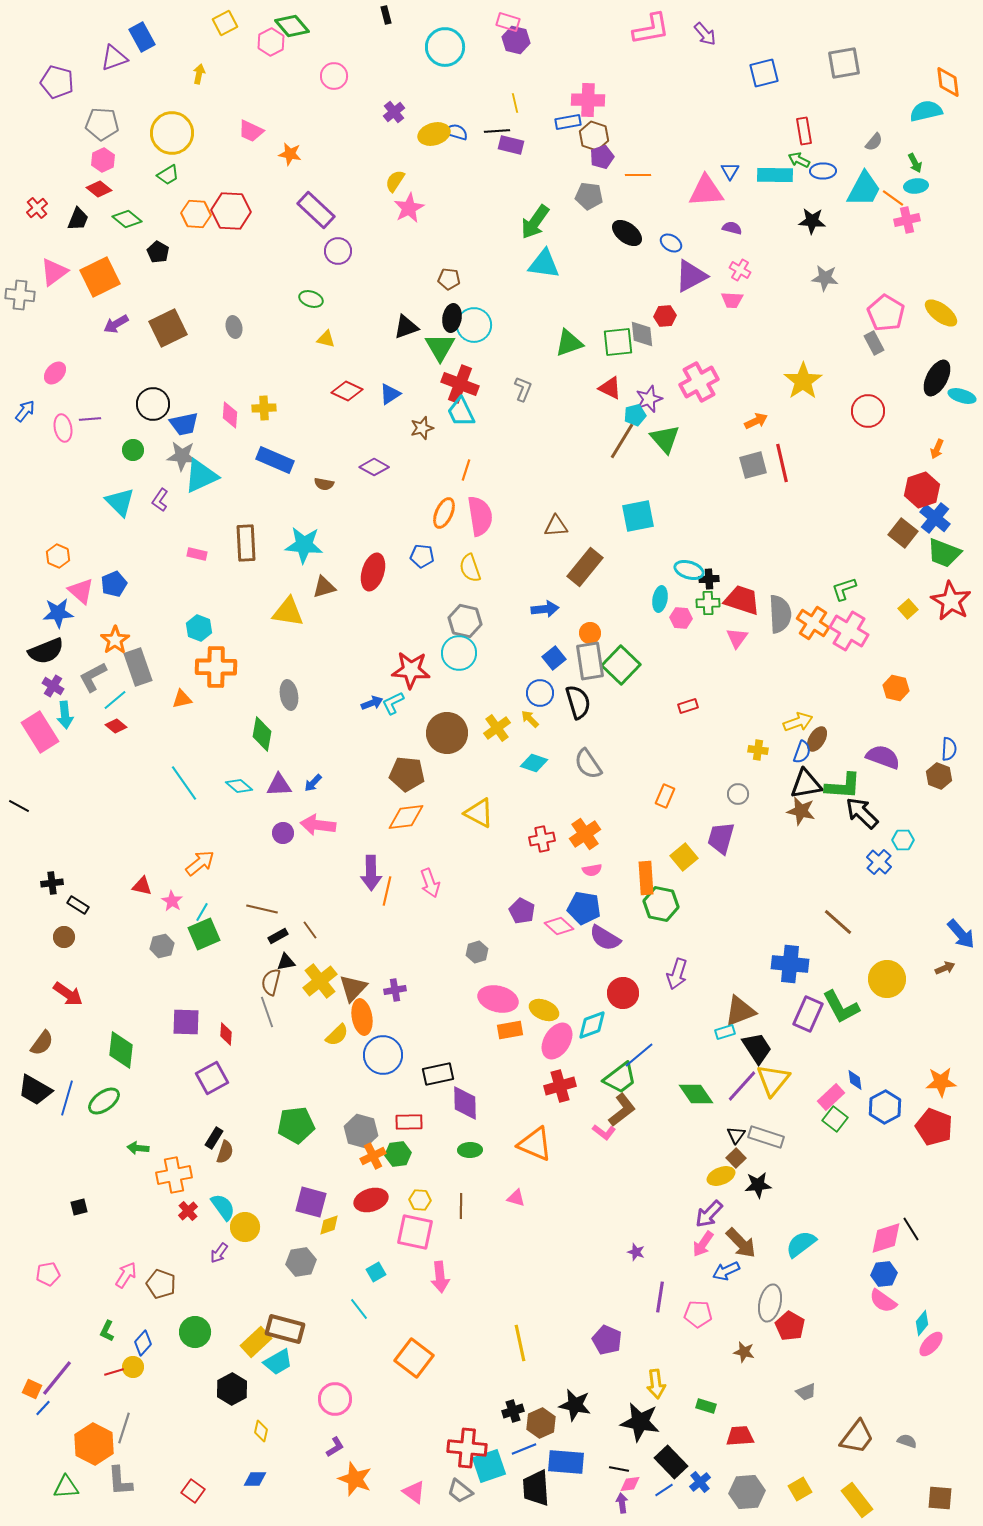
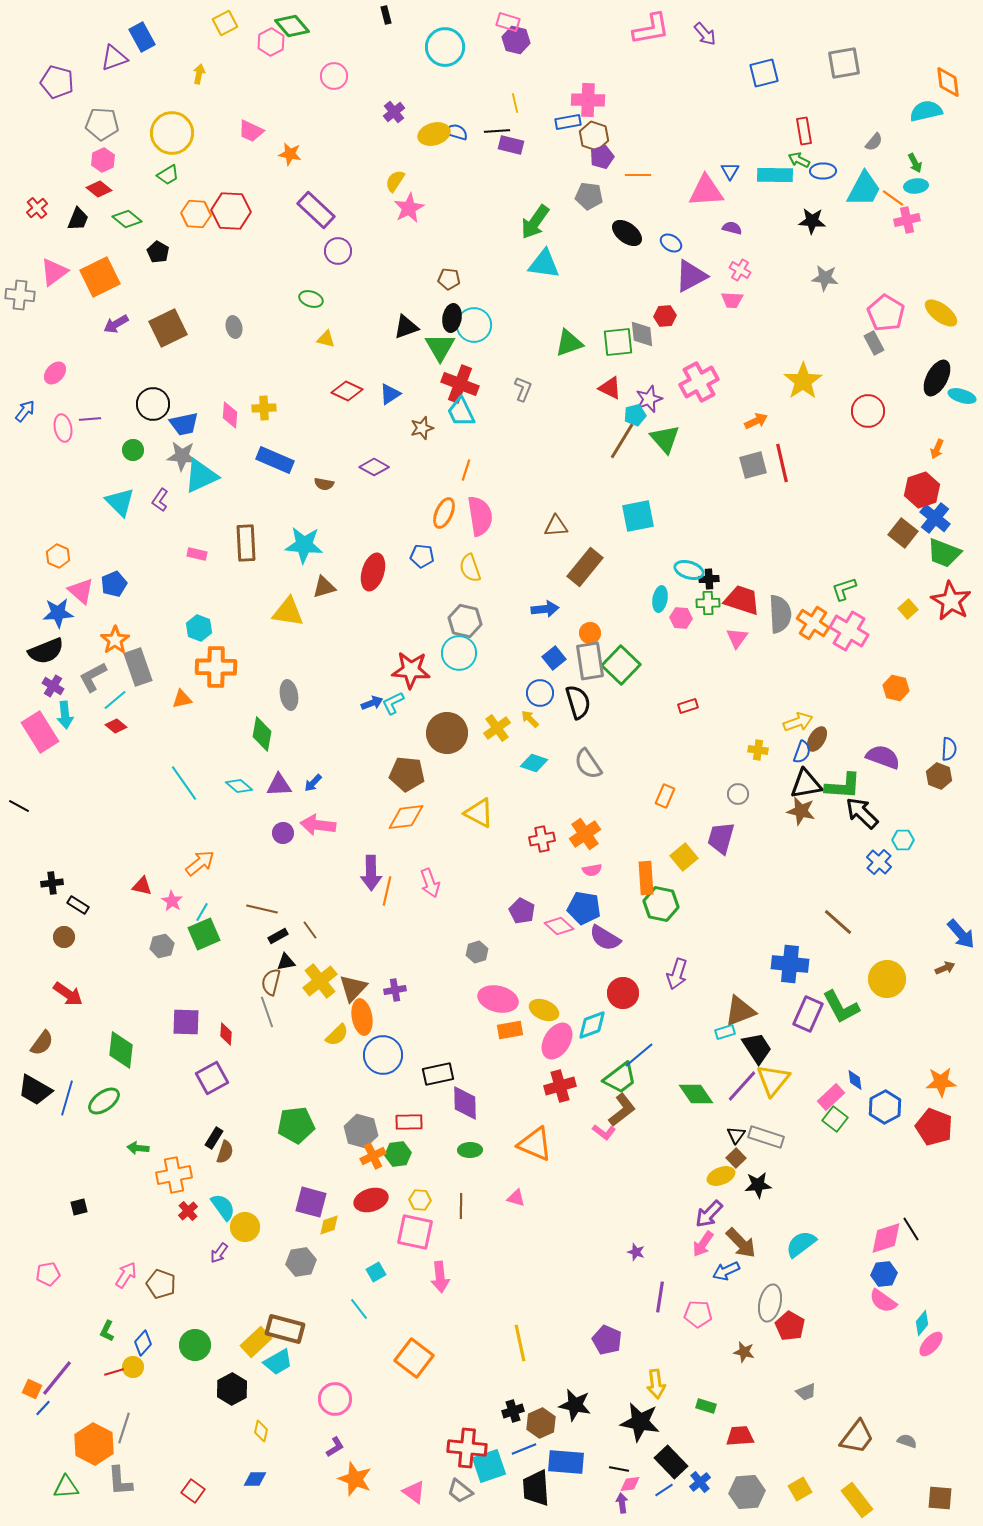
green circle at (195, 1332): moved 13 px down
